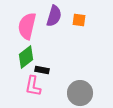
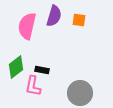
green diamond: moved 10 px left, 10 px down
